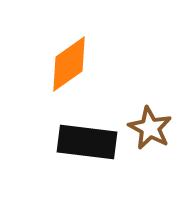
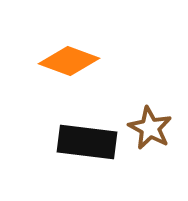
orange diamond: moved 3 px up; rotated 56 degrees clockwise
